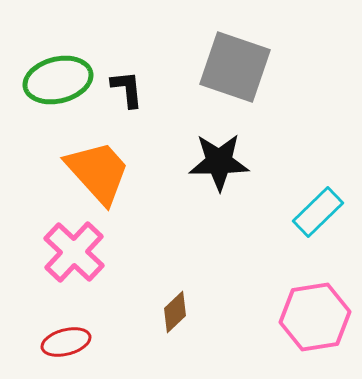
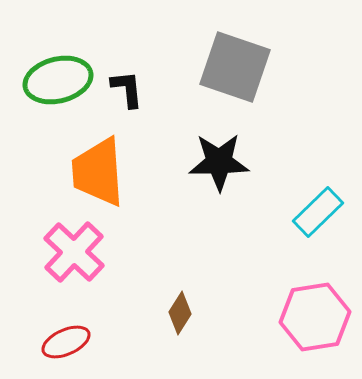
orange trapezoid: rotated 142 degrees counterclockwise
brown diamond: moved 5 px right, 1 px down; rotated 15 degrees counterclockwise
red ellipse: rotated 9 degrees counterclockwise
